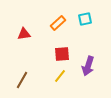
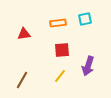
orange rectangle: rotated 35 degrees clockwise
red square: moved 4 px up
